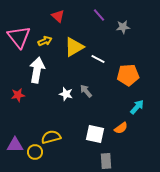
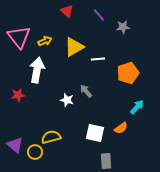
red triangle: moved 9 px right, 5 px up
white line: rotated 32 degrees counterclockwise
orange pentagon: moved 2 px up; rotated 15 degrees counterclockwise
white star: moved 1 px right, 6 px down
white square: moved 1 px up
purple triangle: rotated 42 degrees clockwise
